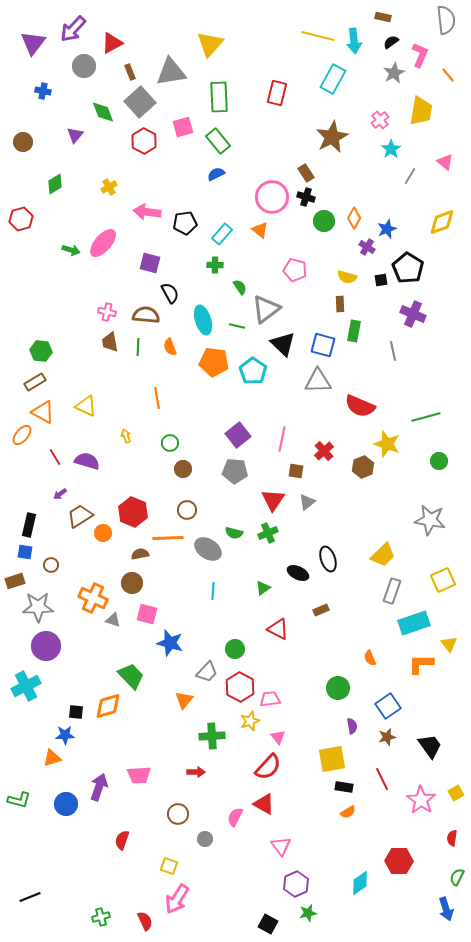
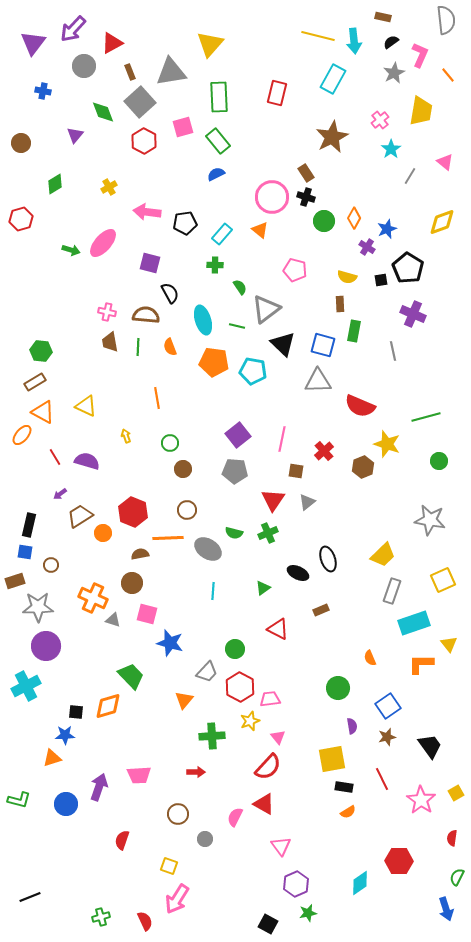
brown circle at (23, 142): moved 2 px left, 1 px down
cyan pentagon at (253, 371): rotated 24 degrees counterclockwise
